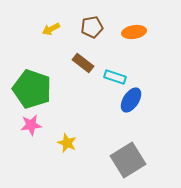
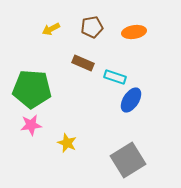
brown rectangle: rotated 15 degrees counterclockwise
green pentagon: rotated 15 degrees counterclockwise
